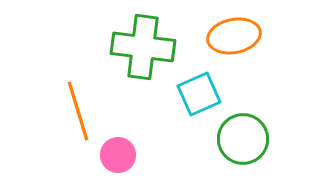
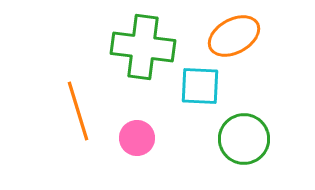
orange ellipse: rotated 18 degrees counterclockwise
cyan square: moved 1 px right, 8 px up; rotated 27 degrees clockwise
green circle: moved 1 px right
pink circle: moved 19 px right, 17 px up
